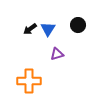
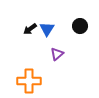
black circle: moved 2 px right, 1 px down
blue triangle: moved 1 px left
purple triangle: rotated 24 degrees counterclockwise
